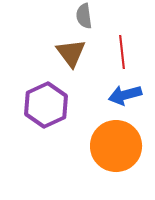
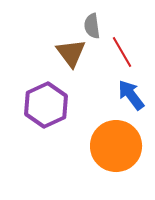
gray semicircle: moved 8 px right, 10 px down
red line: rotated 24 degrees counterclockwise
blue arrow: moved 6 px right; rotated 68 degrees clockwise
